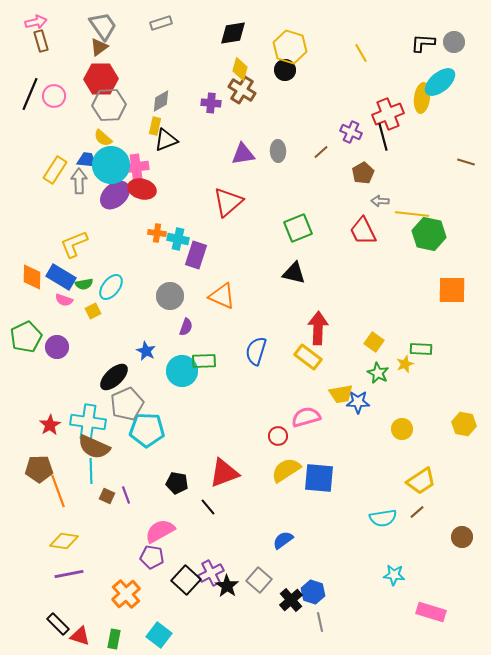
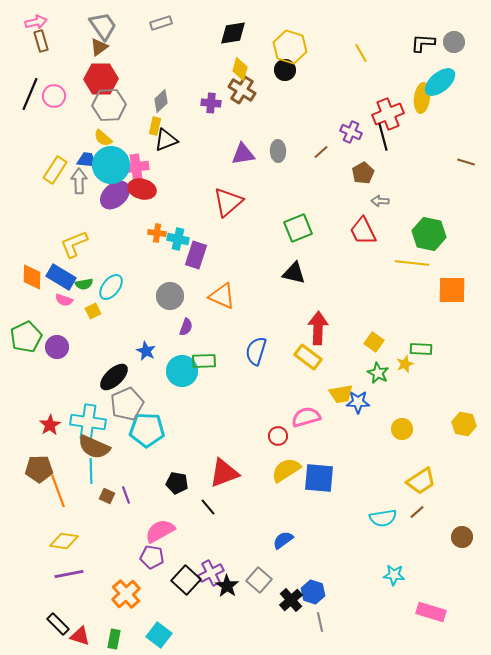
gray diamond at (161, 101): rotated 15 degrees counterclockwise
yellow line at (412, 214): moved 49 px down
